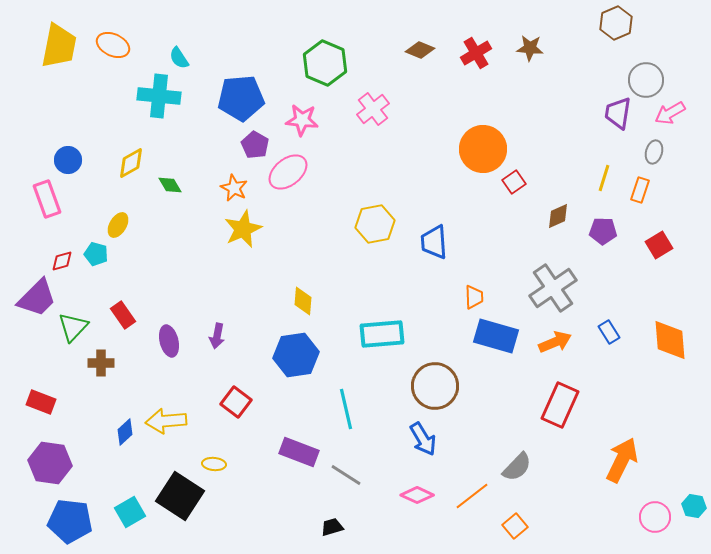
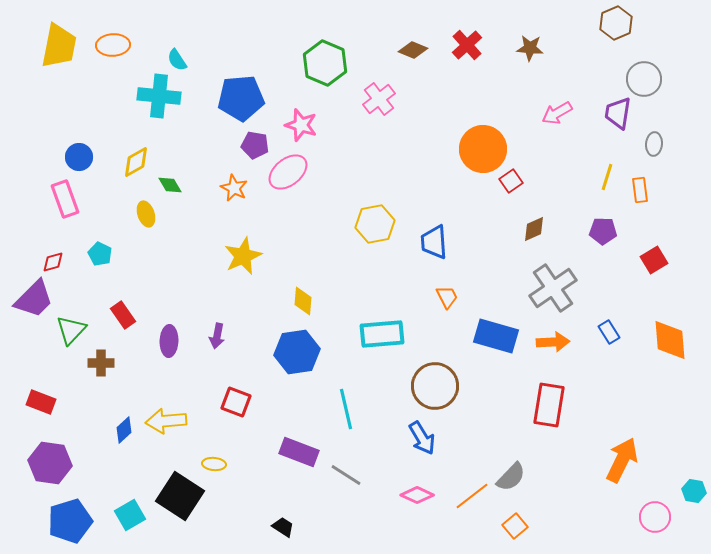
orange ellipse at (113, 45): rotated 28 degrees counterclockwise
brown diamond at (420, 50): moved 7 px left
red cross at (476, 53): moved 9 px left, 8 px up; rotated 12 degrees counterclockwise
cyan semicircle at (179, 58): moved 2 px left, 2 px down
gray circle at (646, 80): moved 2 px left, 1 px up
pink cross at (373, 109): moved 6 px right, 10 px up
pink arrow at (670, 113): moved 113 px left
pink star at (302, 120): moved 1 px left, 5 px down; rotated 12 degrees clockwise
purple pentagon at (255, 145): rotated 20 degrees counterclockwise
gray ellipse at (654, 152): moved 8 px up; rotated 10 degrees counterclockwise
blue circle at (68, 160): moved 11 px right, 3 px up
yellow diamond at (131, 163): moved 5 px right, 1 px up
yellow line at (604, 178): moved 3 px right, 1 px up
red square at (514, 182): moved 3 px left, 1 px up
orange rectangle at (640, 190): rotated 25 degrees counterclockwise
pink rectangle at (47, 199): moved 18 px right
brown diamond at (558, 216): moved 24 px left, 13 px down
yellow ellipse at (118, 225): moved 28 px right, 11 px up; rotated 50 degrees counterclockwise
yellow star at (243, 229): moved 27 px down
red square at (659, 245): moved 5 px left, 15 px down
cyan pentagon at (96, 254): moved 4 px right; rotated 10 degrees clockwise
red diamond at (62, 261): moved 9 px left, 1 px down
orange trapezoid at (474, 297): moved 27 px left; rotated 25 degrees counterclockwise
purple trapezoid at (37, 298): moved 3 px left, 1 px down
green triangle at (73, 327): moved 2 px left, 3 px down
purple ellipse at (169, 341): rotated 16 degrees clockwise
orange arrow at (555, 342): moved 2 px left; rotated 20 degrees clockwise
blue hexagon at (296, 355): moved 1 px right, 3 px up
red square at (236, 402): rotated 16 degrees counterclockwise
red rectangle at (560, 405): moved 11 px left; rotated 15 degrees counterclockwise
blue diamond at (125, 432): moved 1 px left, 2 px up
blue arrow at (423, 439): moved 1 px left, 1 px up
gray semicircle at (517, 467): moved 6 px left, 10 px down
cyan hexagon at (694, 506): moved 15 px up
cyan square at (130, 512): moved 3 px down
blue pentagon at (70, 521): rotated 24 degrees counterclockwise
black trapezoid at (332, 527): moved 49 px left; rotated 50 degrees clockwise
